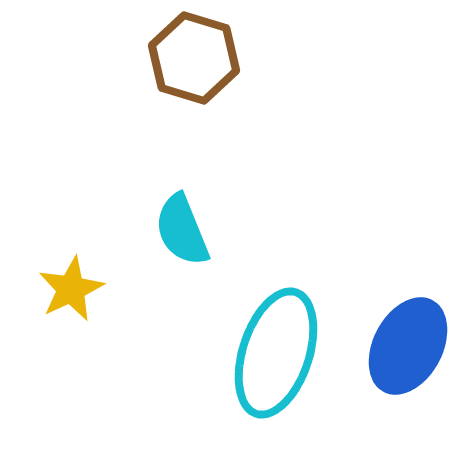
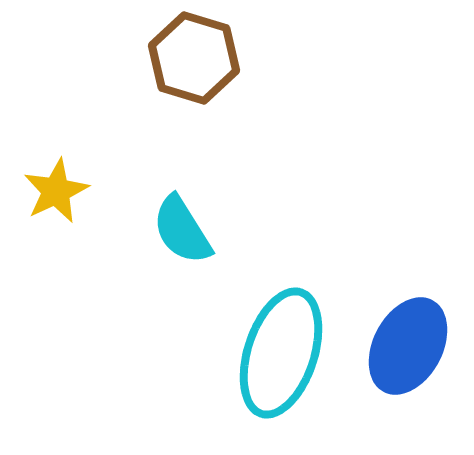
cyan semicircle: rotated 10 degrees counterclockwise
yellow star: moved 15 px left, 98 px up
cyan ellipse: moved 5 px right
